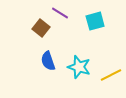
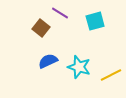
blue semicircle: rotated 84 degrees clockwise
